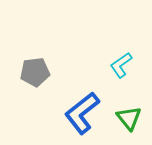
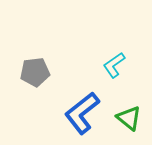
cyan L-shape: moved 7 px left
green triangle: rotated 12 degrees counterclockwise
